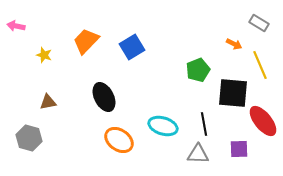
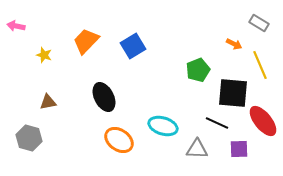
blue square: moved 1 px right, 1 px up
black line: moved 13 px right, 1 px up; rotated 55 degrees counterclockwise
gray triangle: moved 1 px left, 5 px up
